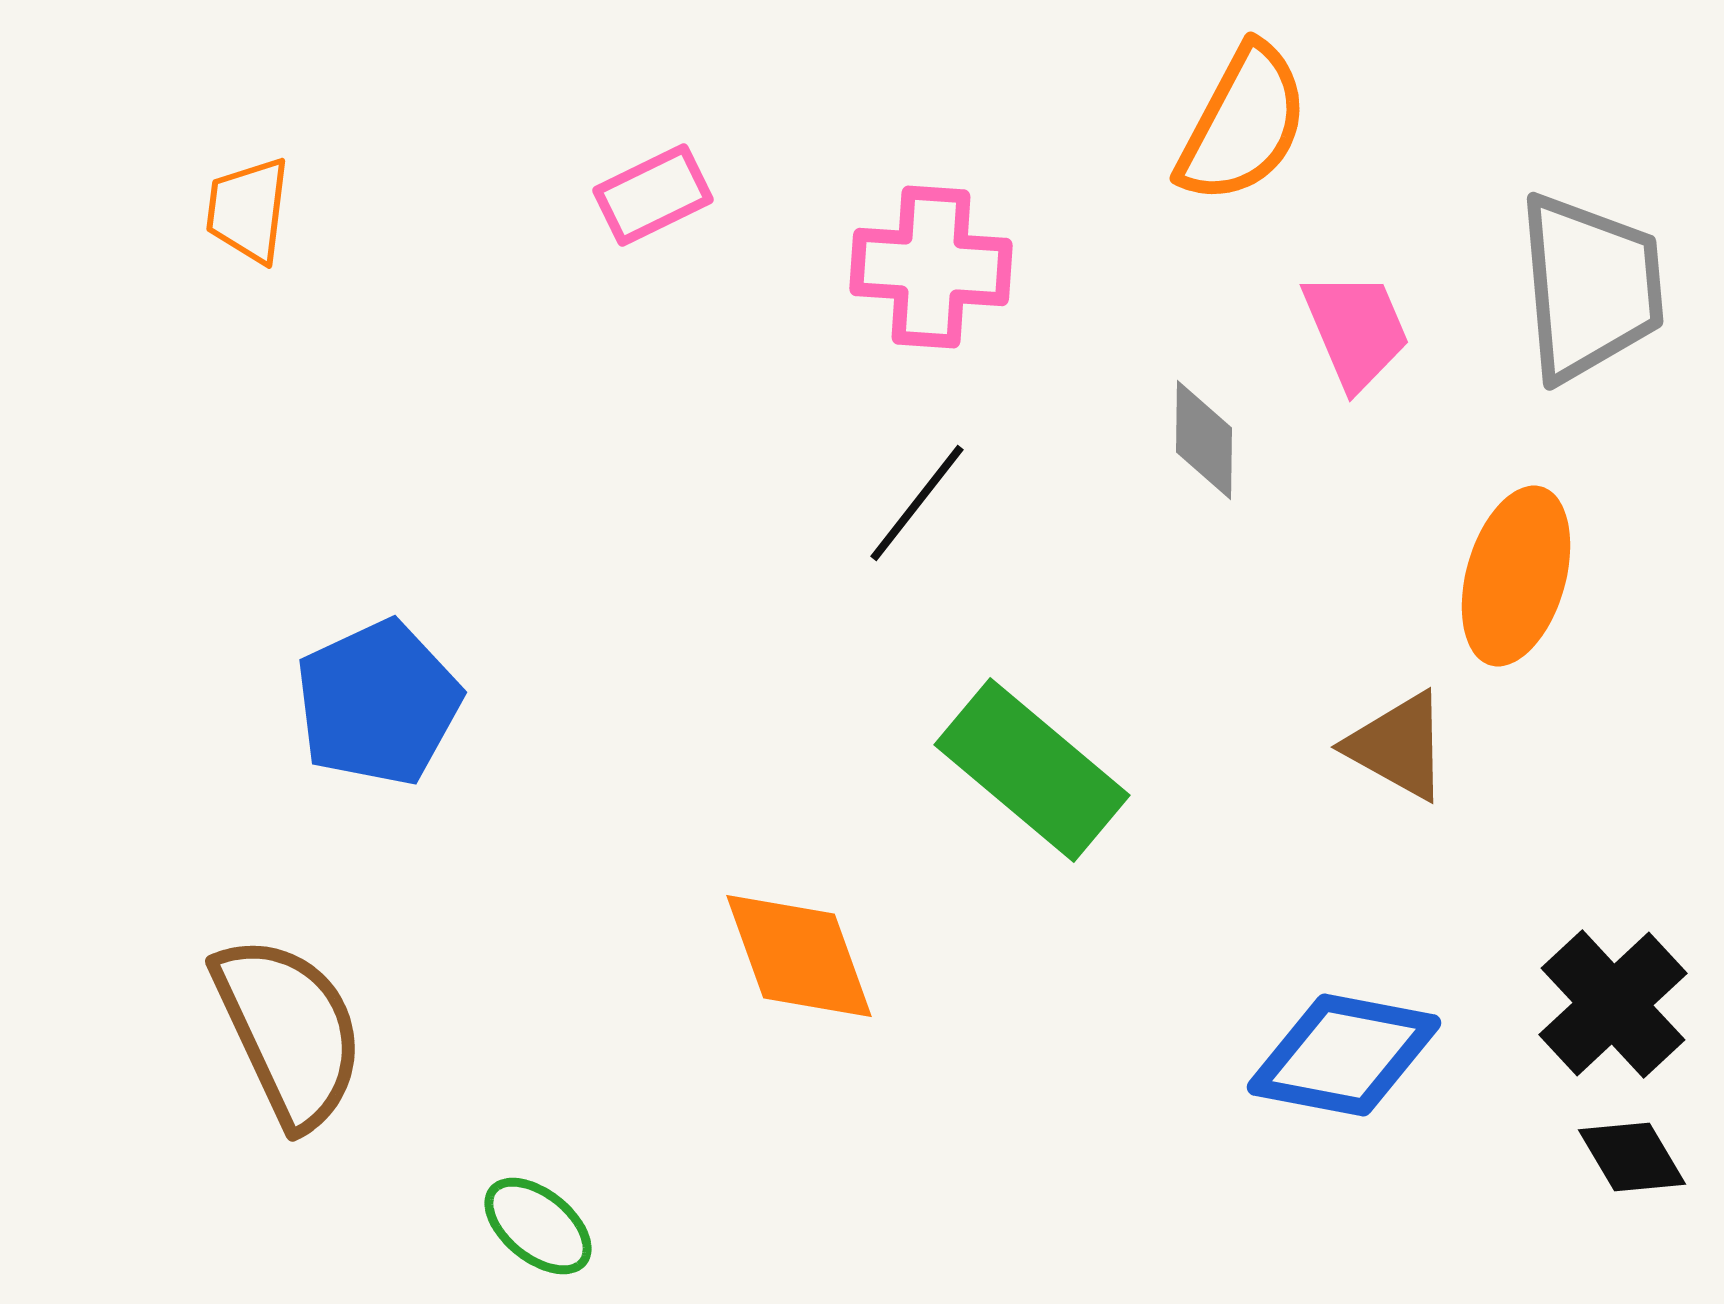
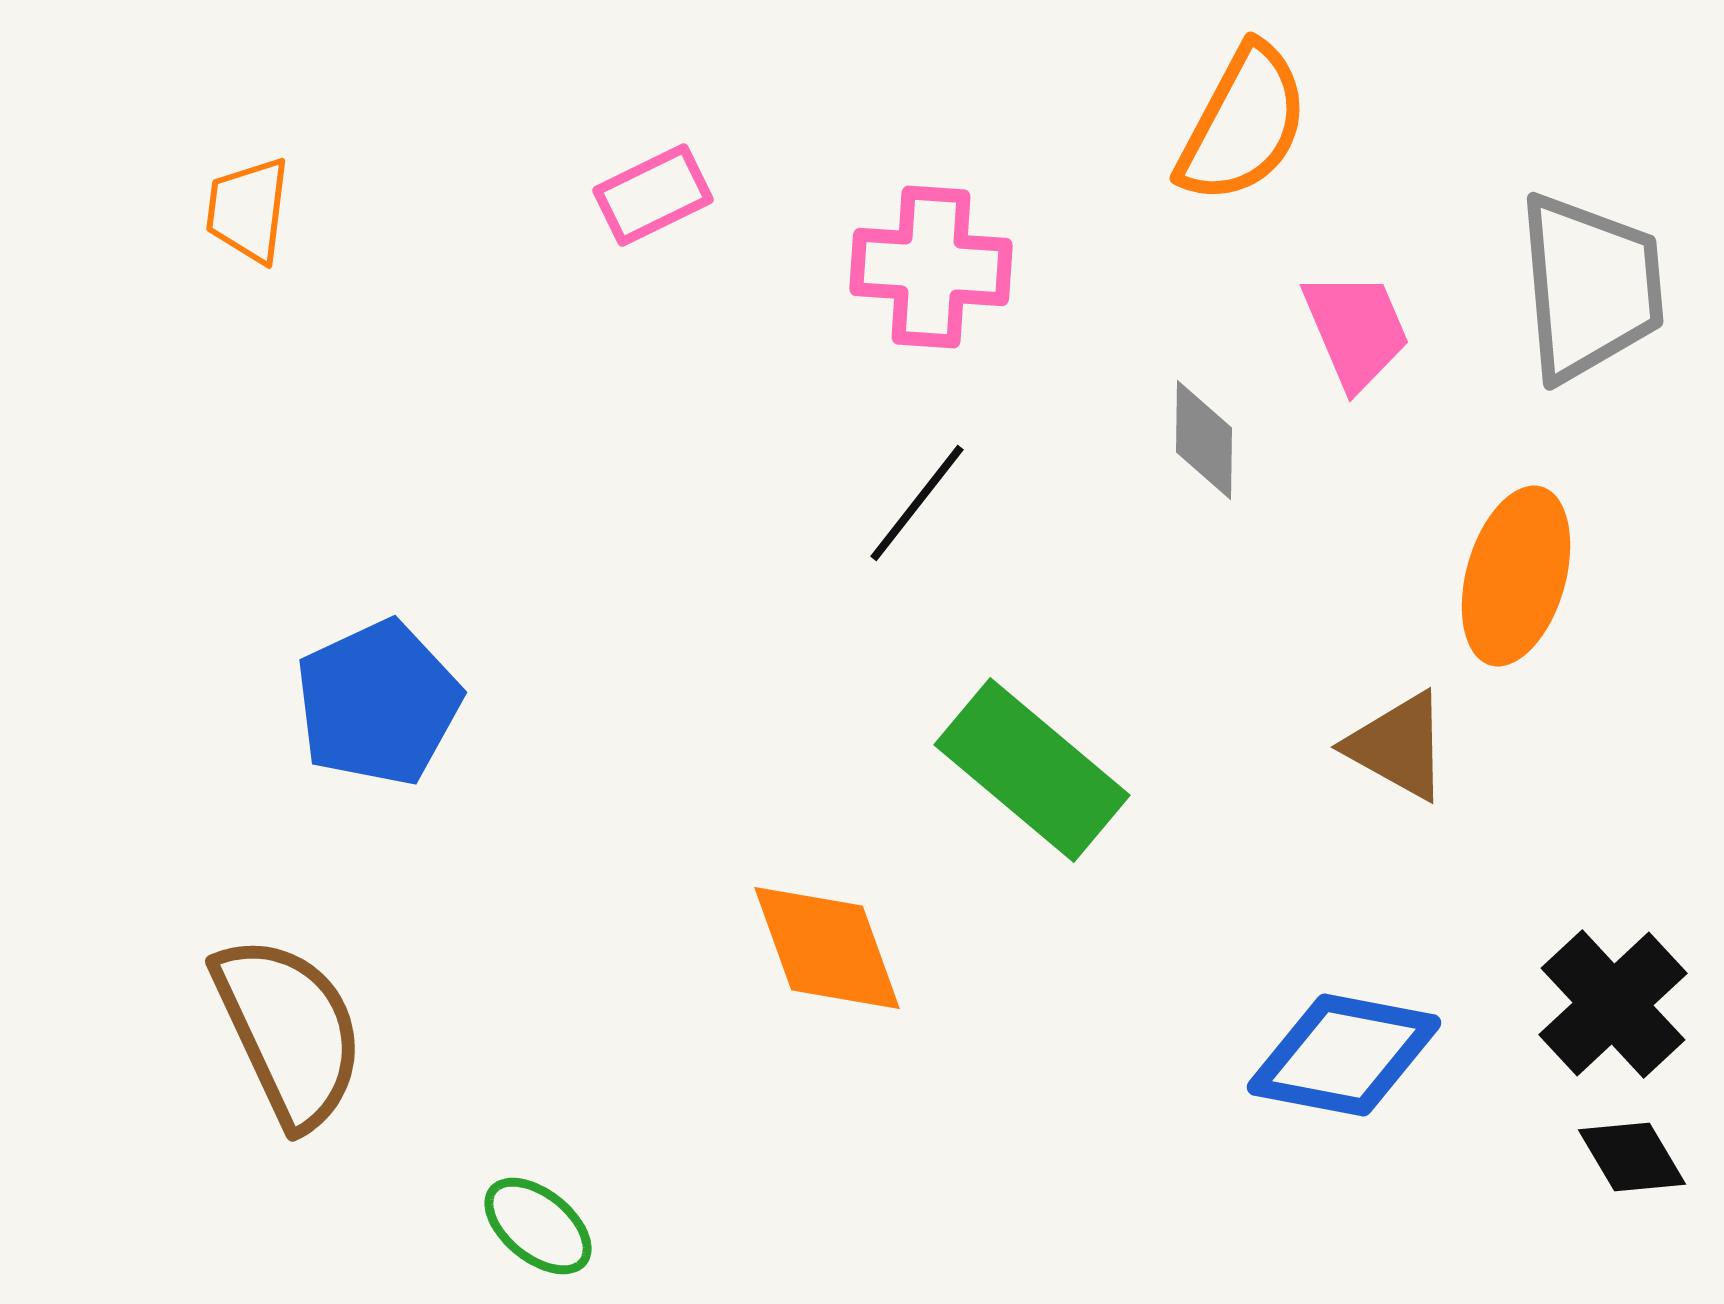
orange diamond: moved 28 px right, 8 px up
